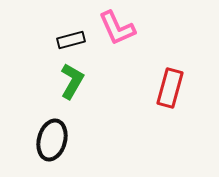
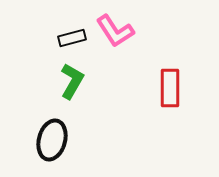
pink L-shape: moved 2 px left, 3 px down; rotated 9 degrees counterclockwise
black rectangle: moved 1 px right, 2 px up
red rectangle: rotated 15 degrees counterclockwise
